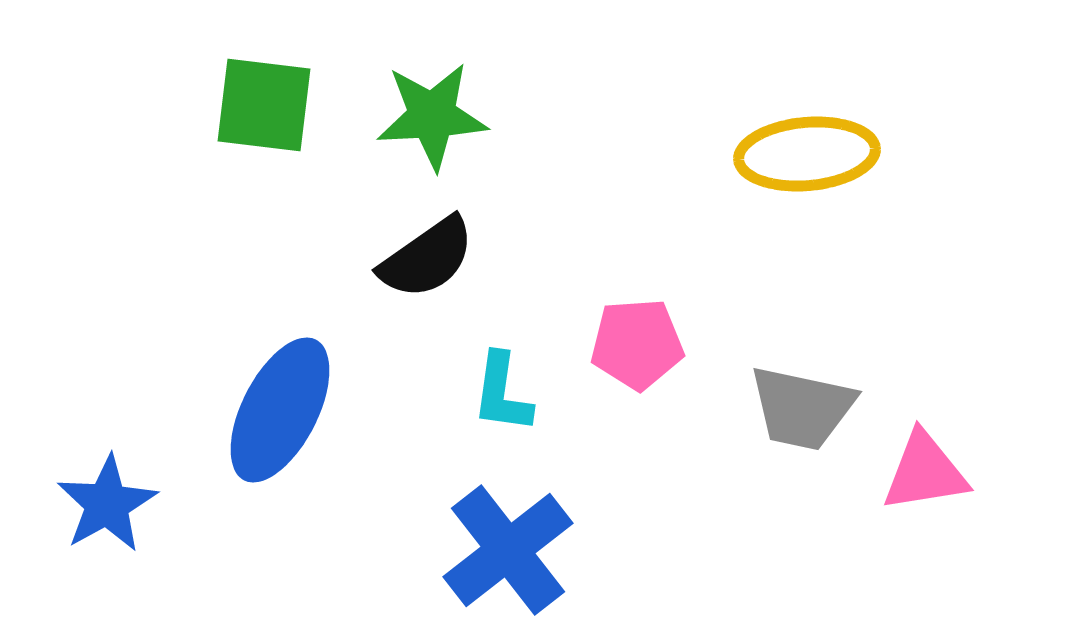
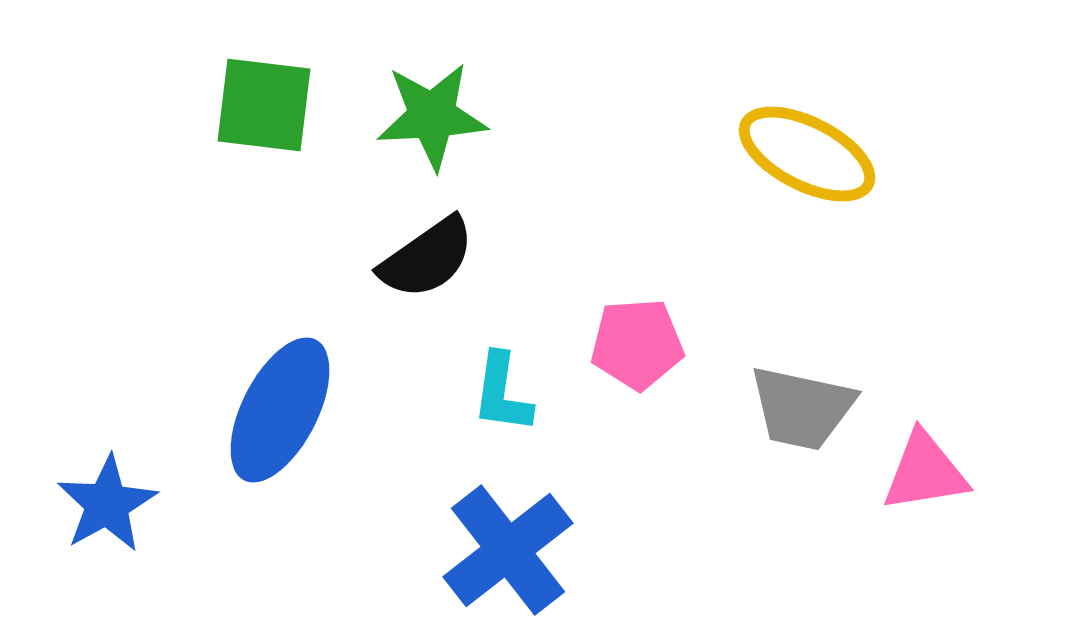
yellow ellipse: rotated 32 degrees clockwise
